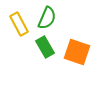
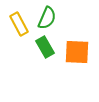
orange square: rotated 16 degrees counterclockwise
